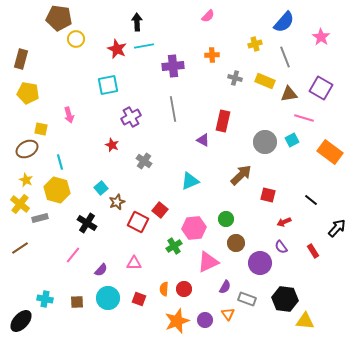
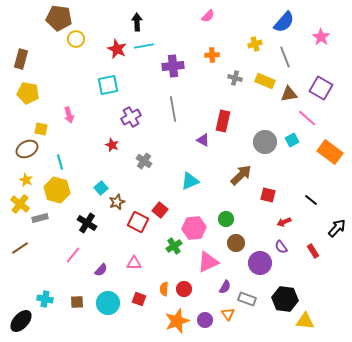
pink line at (304, 118): moved 3 px right; rotated 24 degrees clockwise
cyan circle at (108, 298): moved 5 px down
